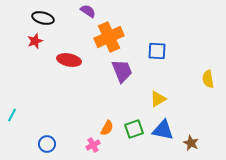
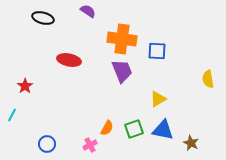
orange cross: moved 13 px right, 2 px down; rotated 32 degrees clockwise
red star: moved 10 px left, 45 px down; rotated 14 degrees counterclockwise
pink cross: moved 3 px left
